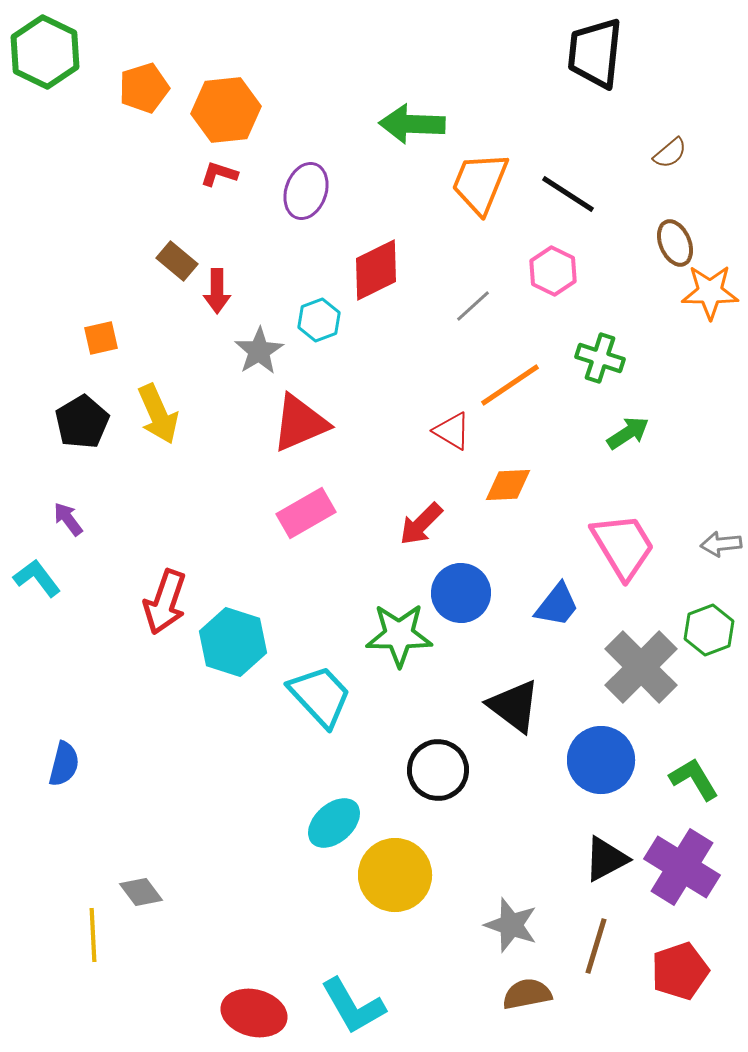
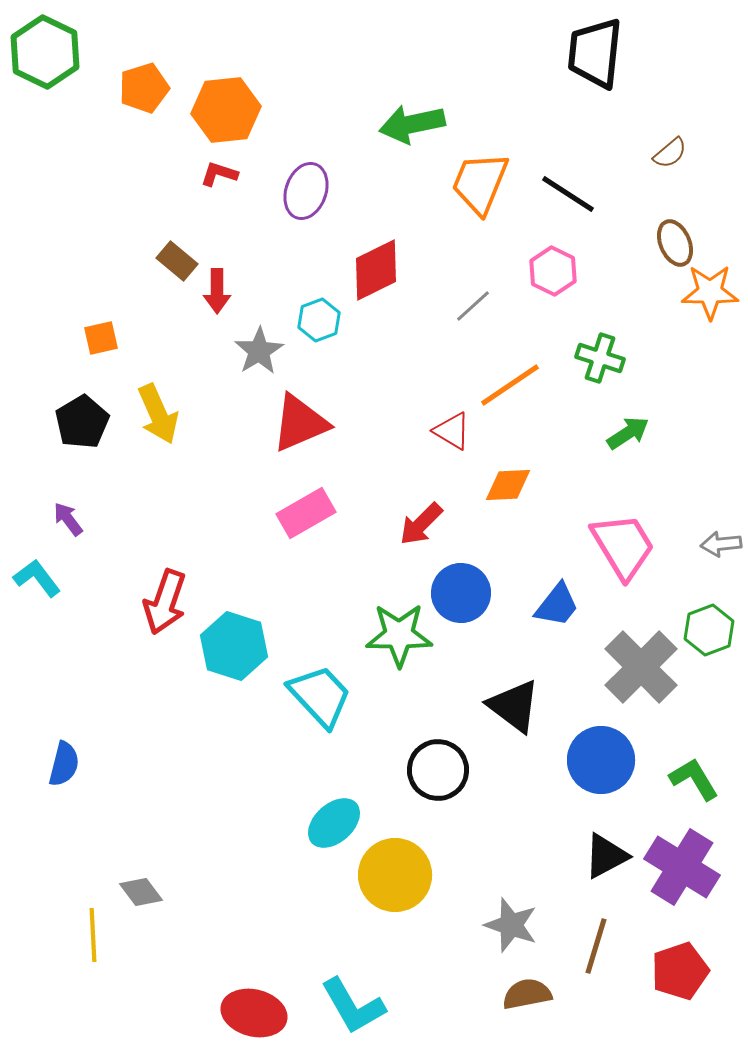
green arrow at (412, 124): rotated 14 degrees counterclockwise
cyan hexagon at (233, 642): moved 1 px right, 4 px down
black triangle at (606, 859): moved 3 px up
